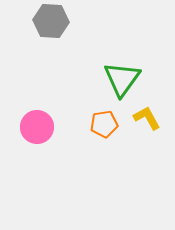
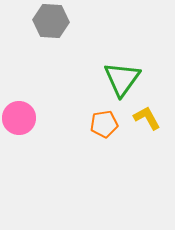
pink circle: moved 18 px left, 9 px up
